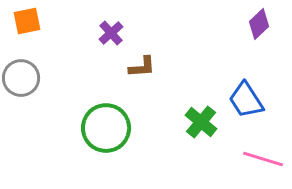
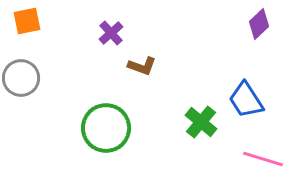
brown L-shape: moved 1 px up; rotated 24 degrees clockwise
